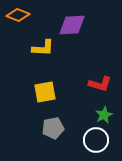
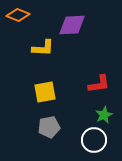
red L-shape: moved 1 px left; rotated 25 degrees counterclockwise
gray pentagon: moved 4 px left, 1 px up
white circle: moved 2 px left
